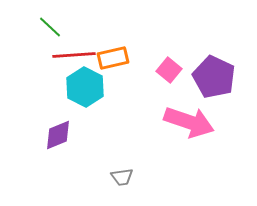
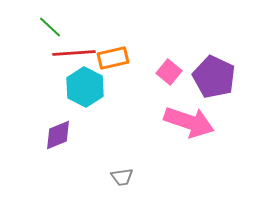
red line: moved 2 px up
pink square: moved 2 px down
